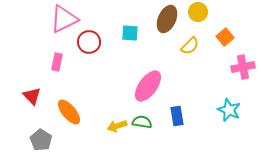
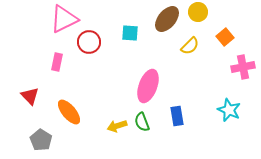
brown ellipse: rotated 16 degrees clockwise
pink ellipse: rotated 16 degrees counterclockwise
red triangle: moved 2 px left
green semicircle: rotated 120 degrees counterclockwise
